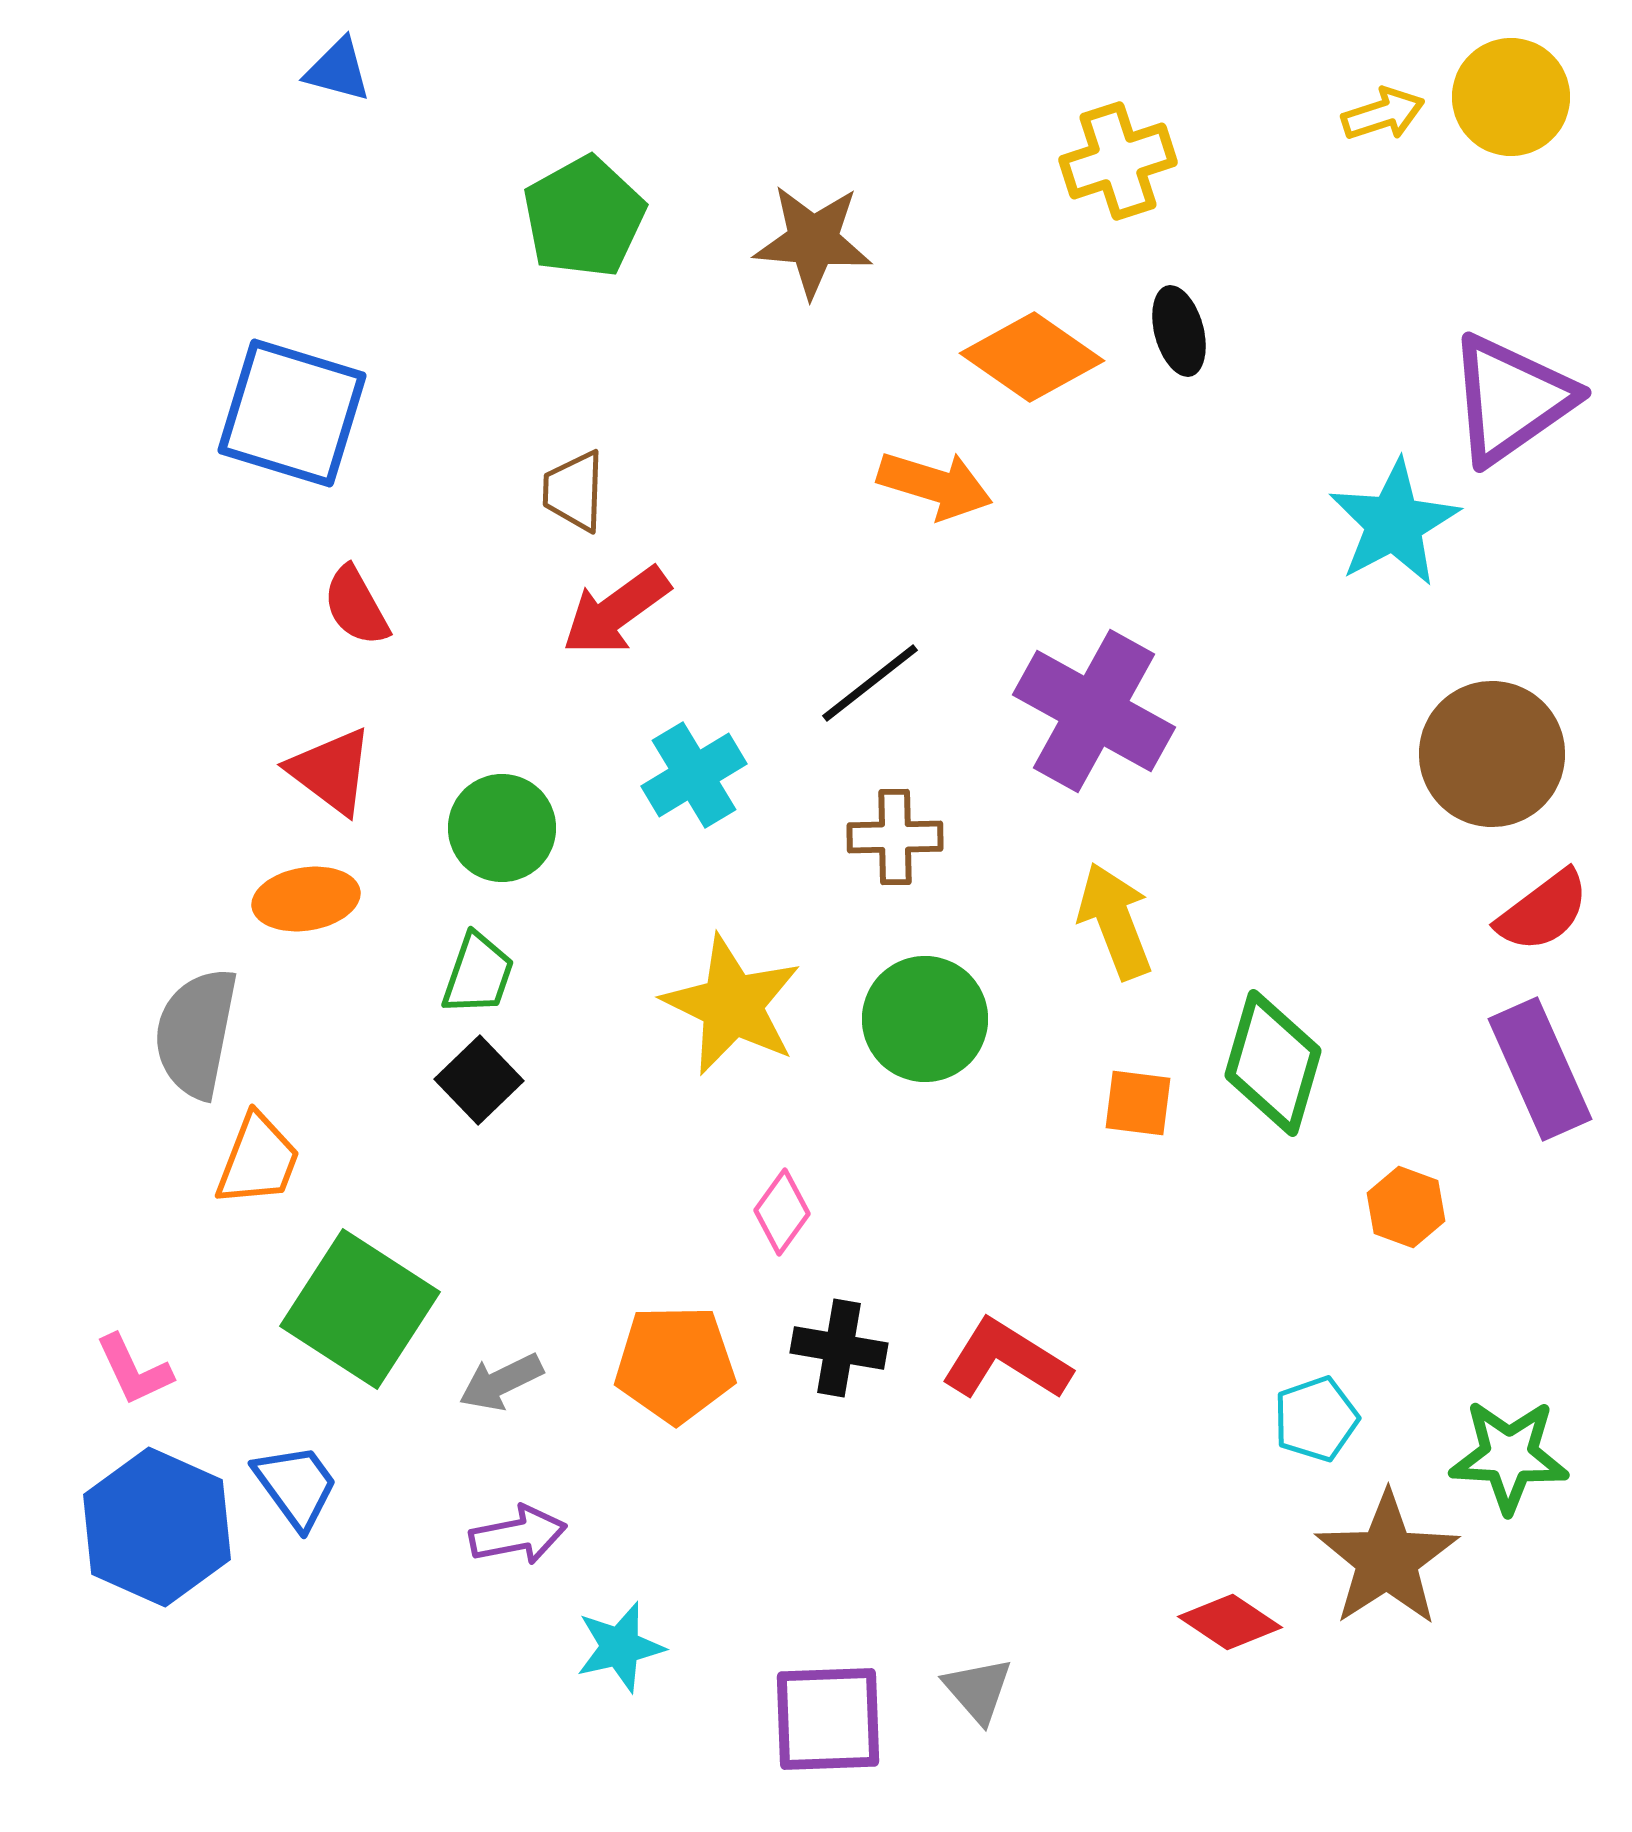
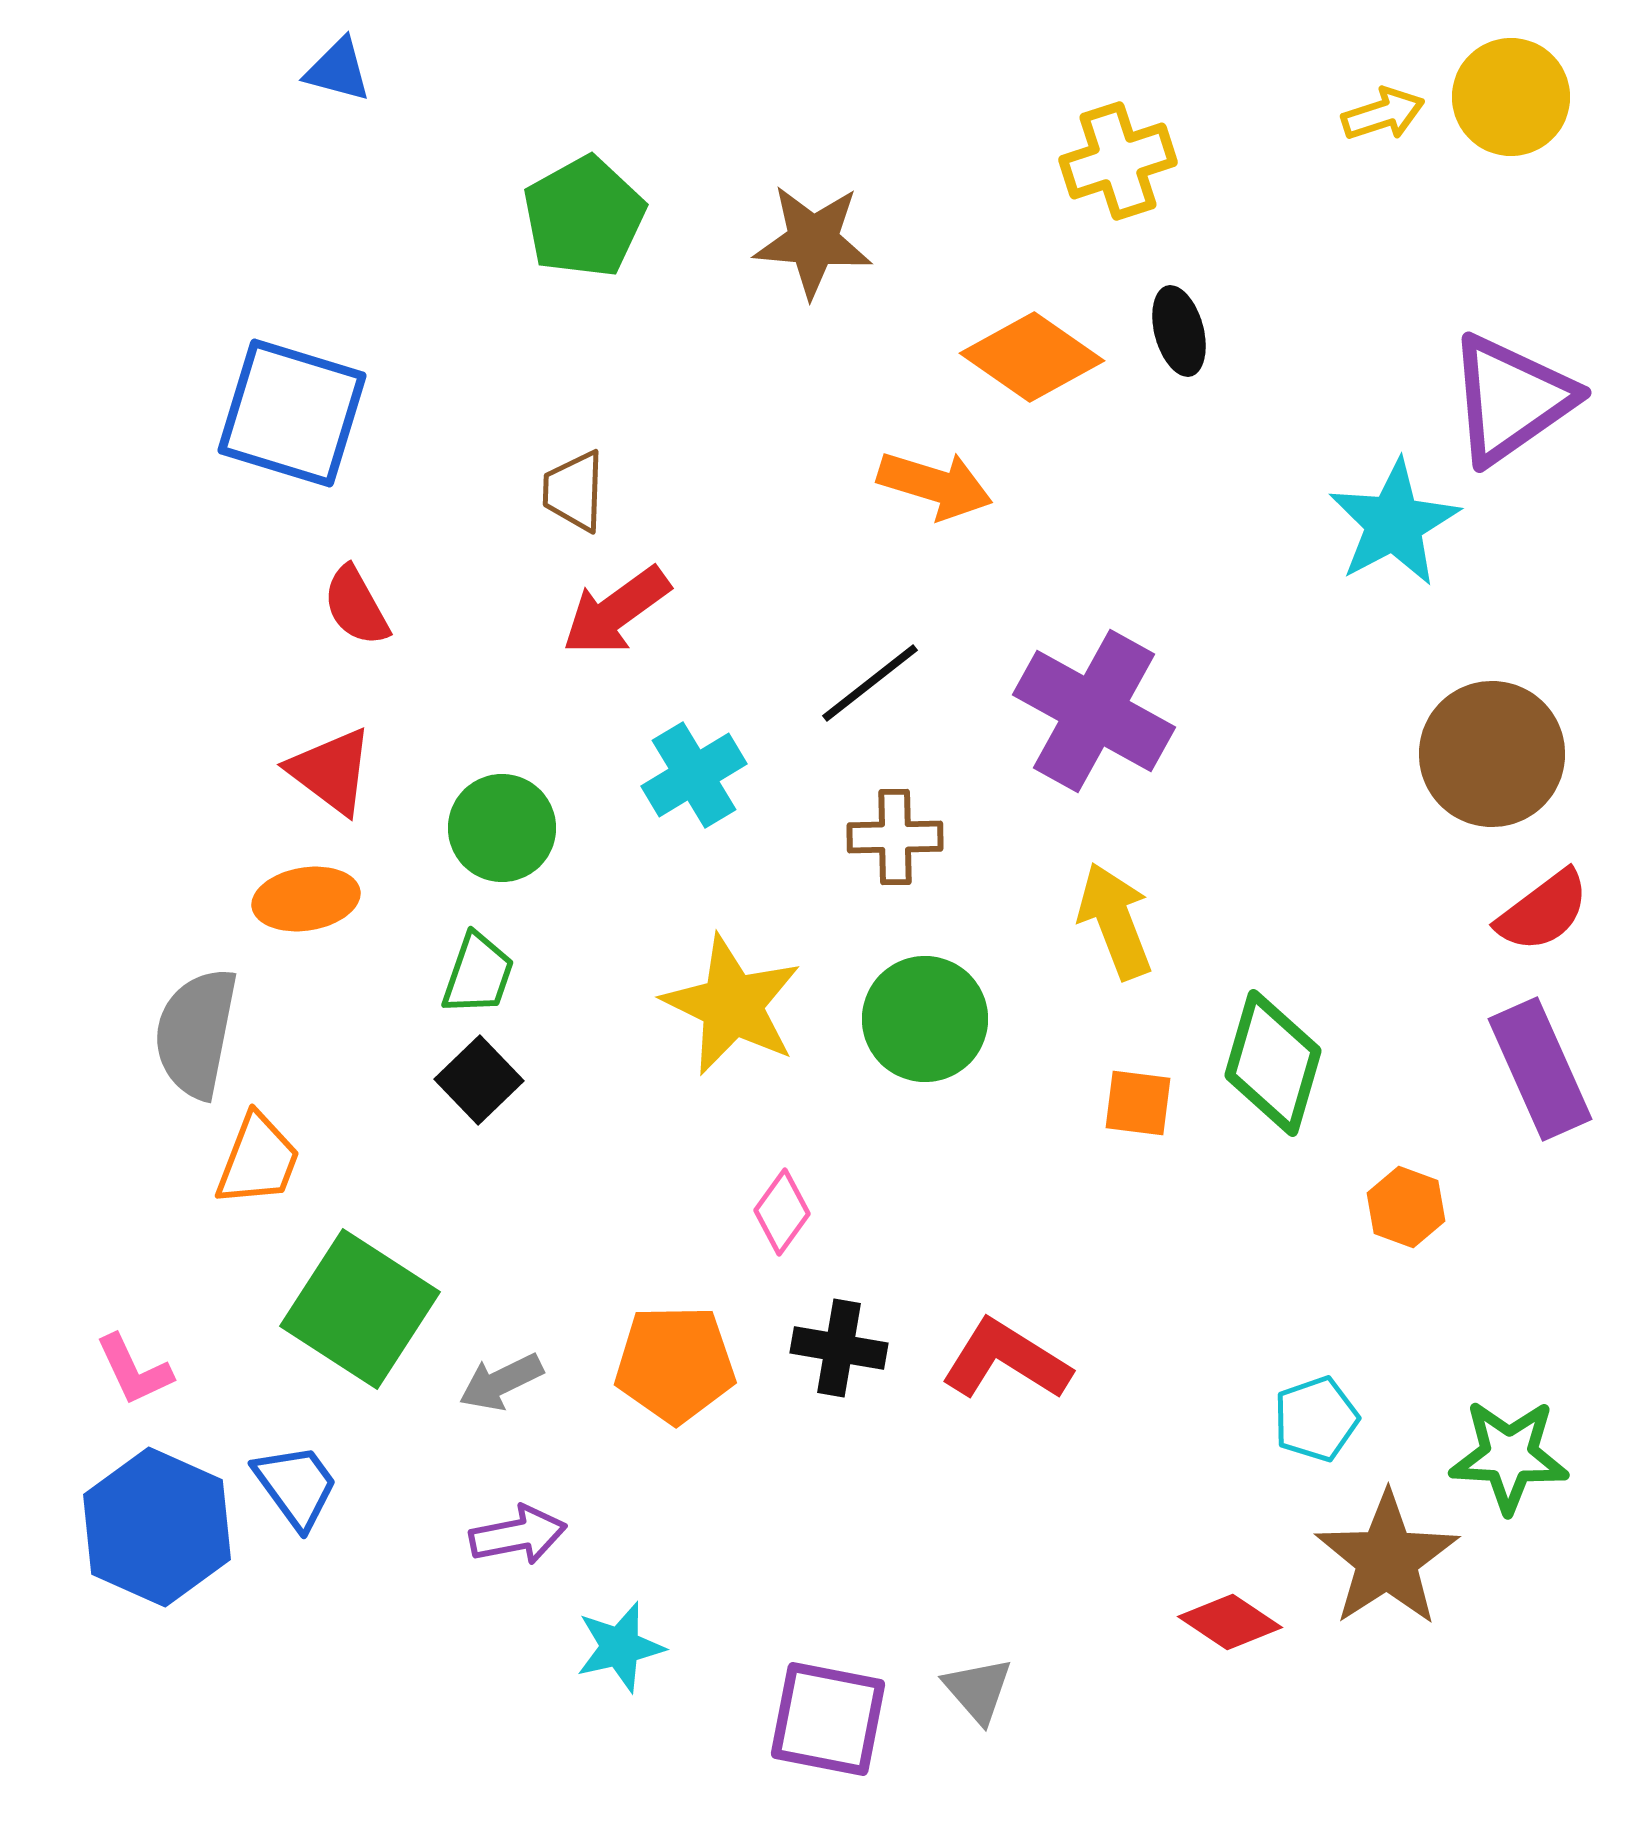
purple square at (828, 1719): rotated 13 degrees clockwise
